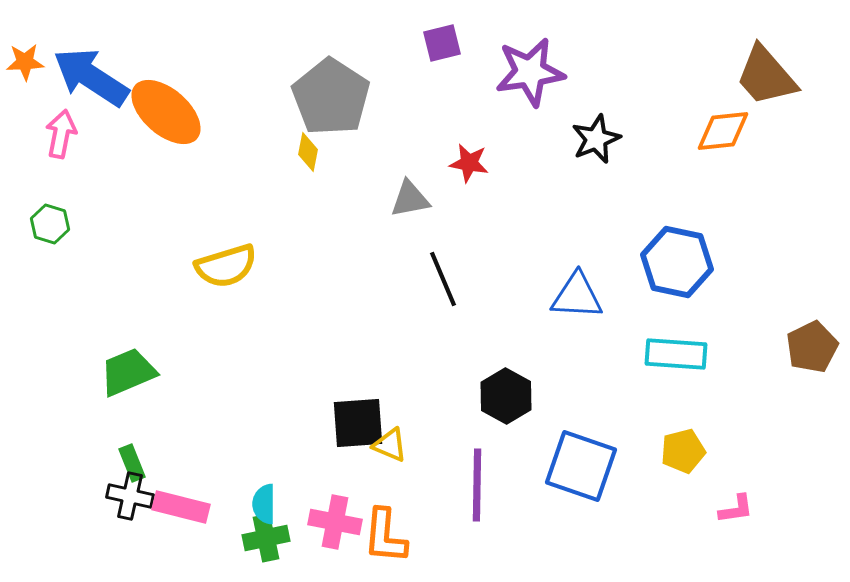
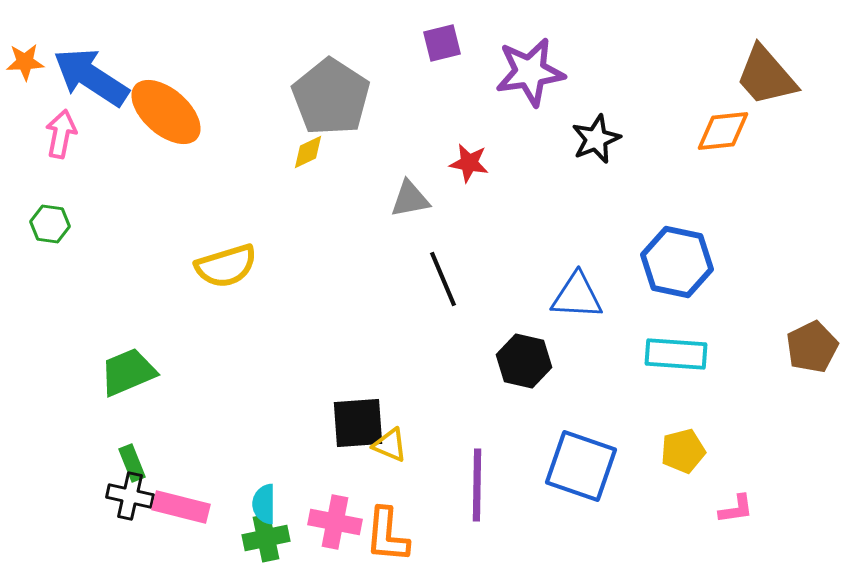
yellow diamond: rotated 54 degrees clockwise
green hexagon: rotated 9 degrees counterclockwise
black hexagon: moved 18 px right, 35 px up; rotated 16 degrees counterclockwise
orange L-shape: moved 2 px right, 1 px up
